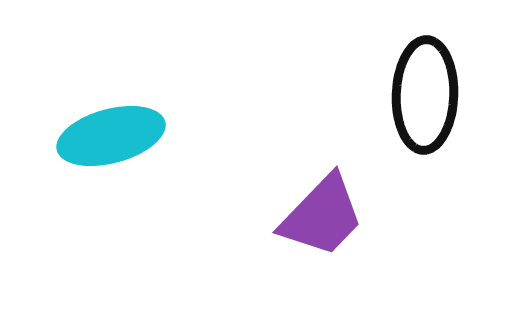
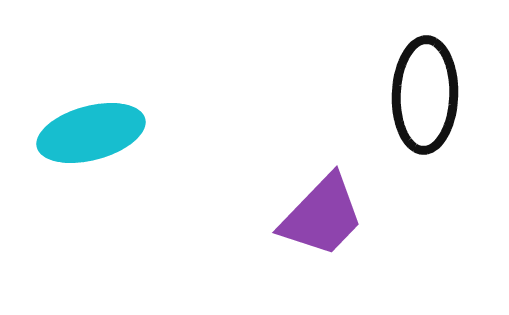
cyan ellipse: moved 20 px left, 3 px up
